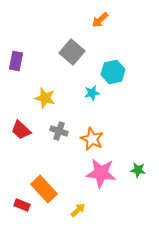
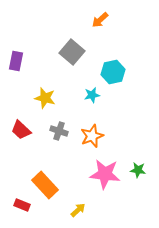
cyan star: moved 2 px down
orange star: moved 3 px up; rotated 25 degrees clockwise
pink star: moved 4 px right, 1 px down
orange rectangle: moved 1 px right, 4 px up
